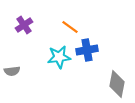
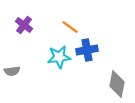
purple cross: rotated 18 degrees counterclockwise
